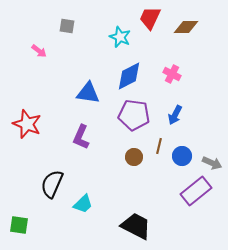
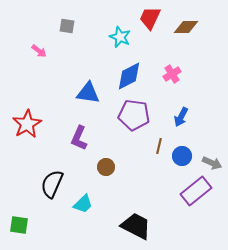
pink cross: rotated 30 degrees clockwise
blue arrow: moved 6 px right, 2 px down
red star: rotated 20 degrees clockwise
purple L-shape: moved 2 px left, 1 px down
brown circle: moved 28 px left, 10 px down
